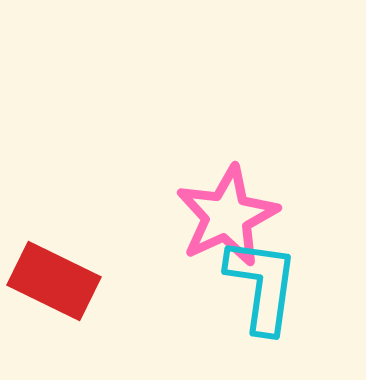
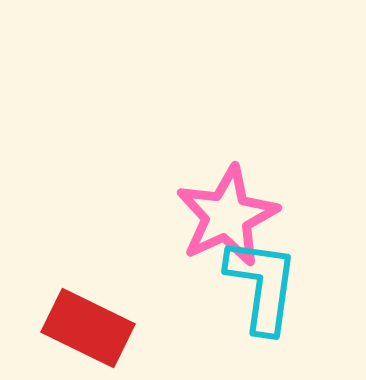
red rectangle: moved 34 px right, 47 px down
